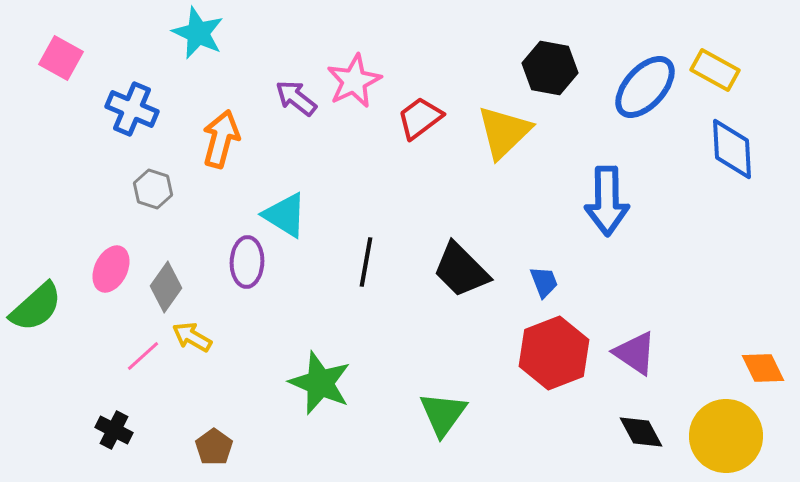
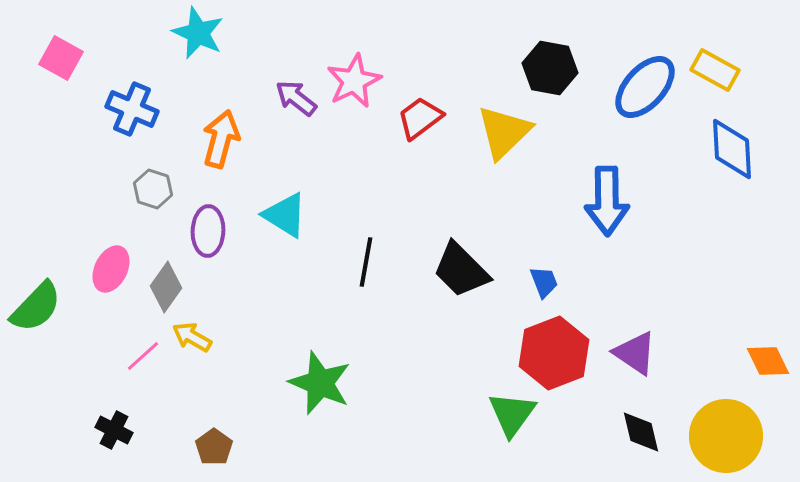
purple ellipse: moved 39 px left, 31 px up
green semicircle: rotated 4 degrees counterclockwise
orange diamond: moved 5 px right, 7 px up
green triangle: moved 69 px right
black diamond: rotated 15 degrees clockwise
